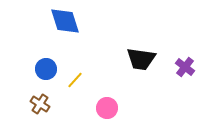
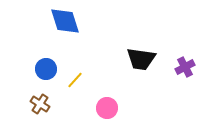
purple cross: rotated 24 degrees clockwise
